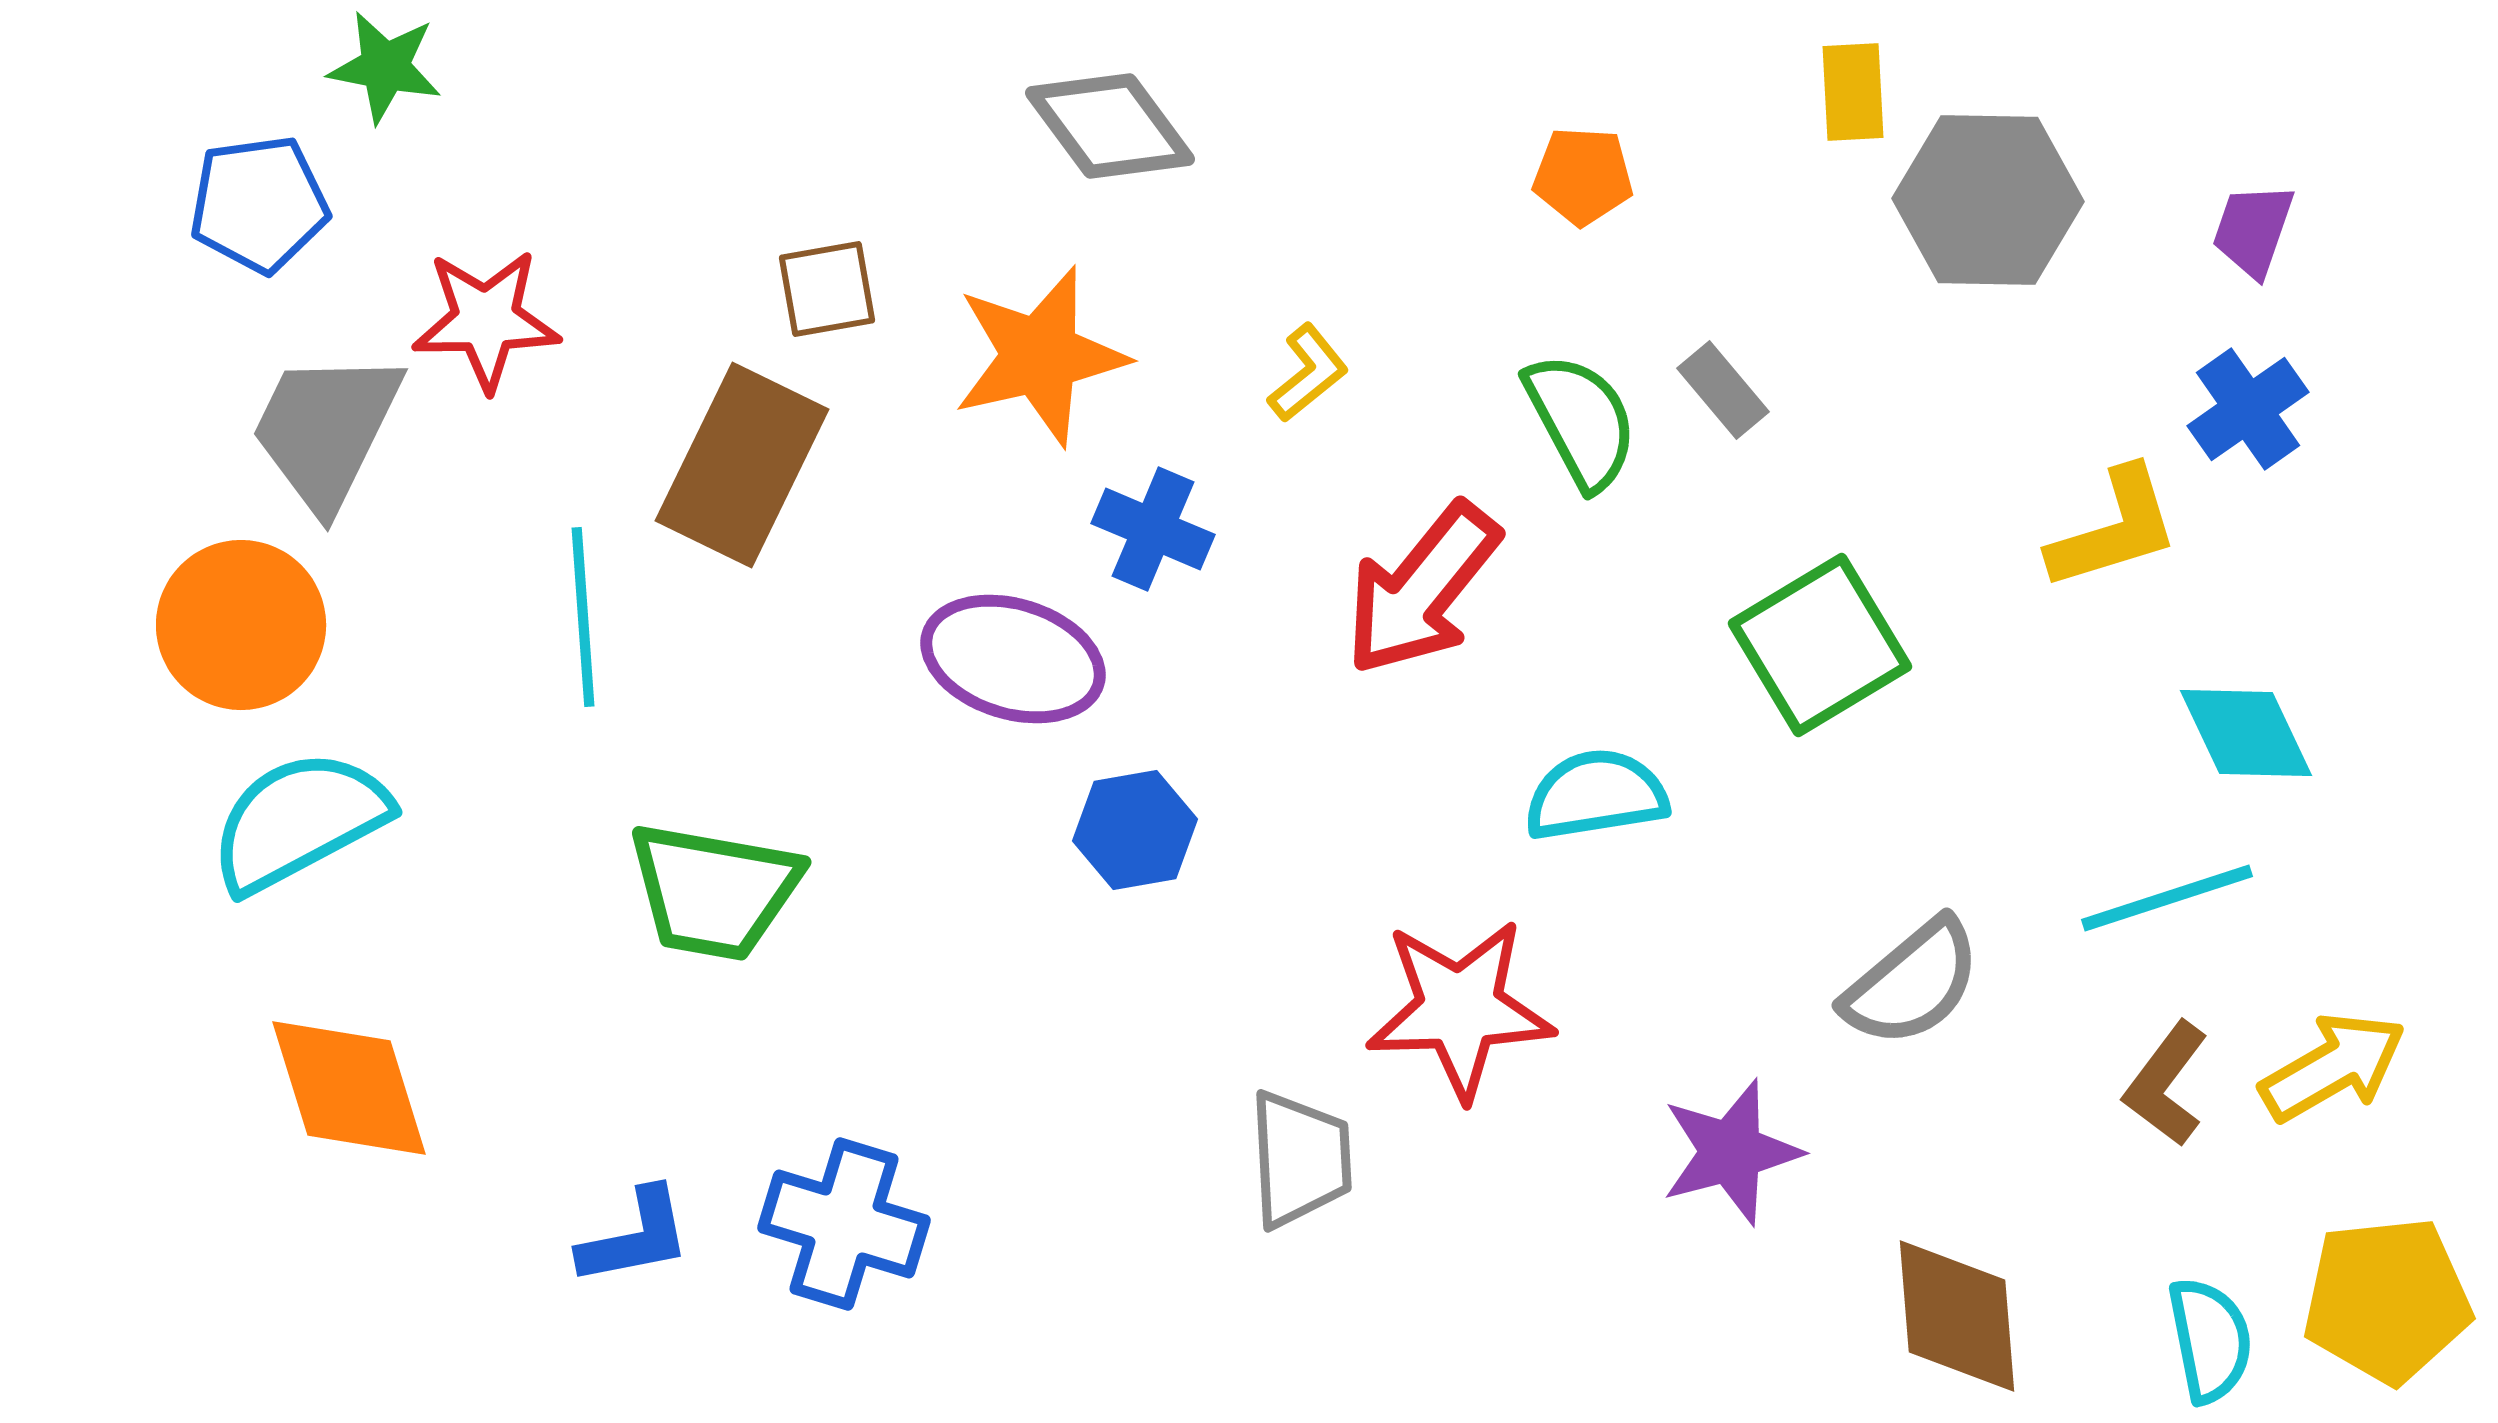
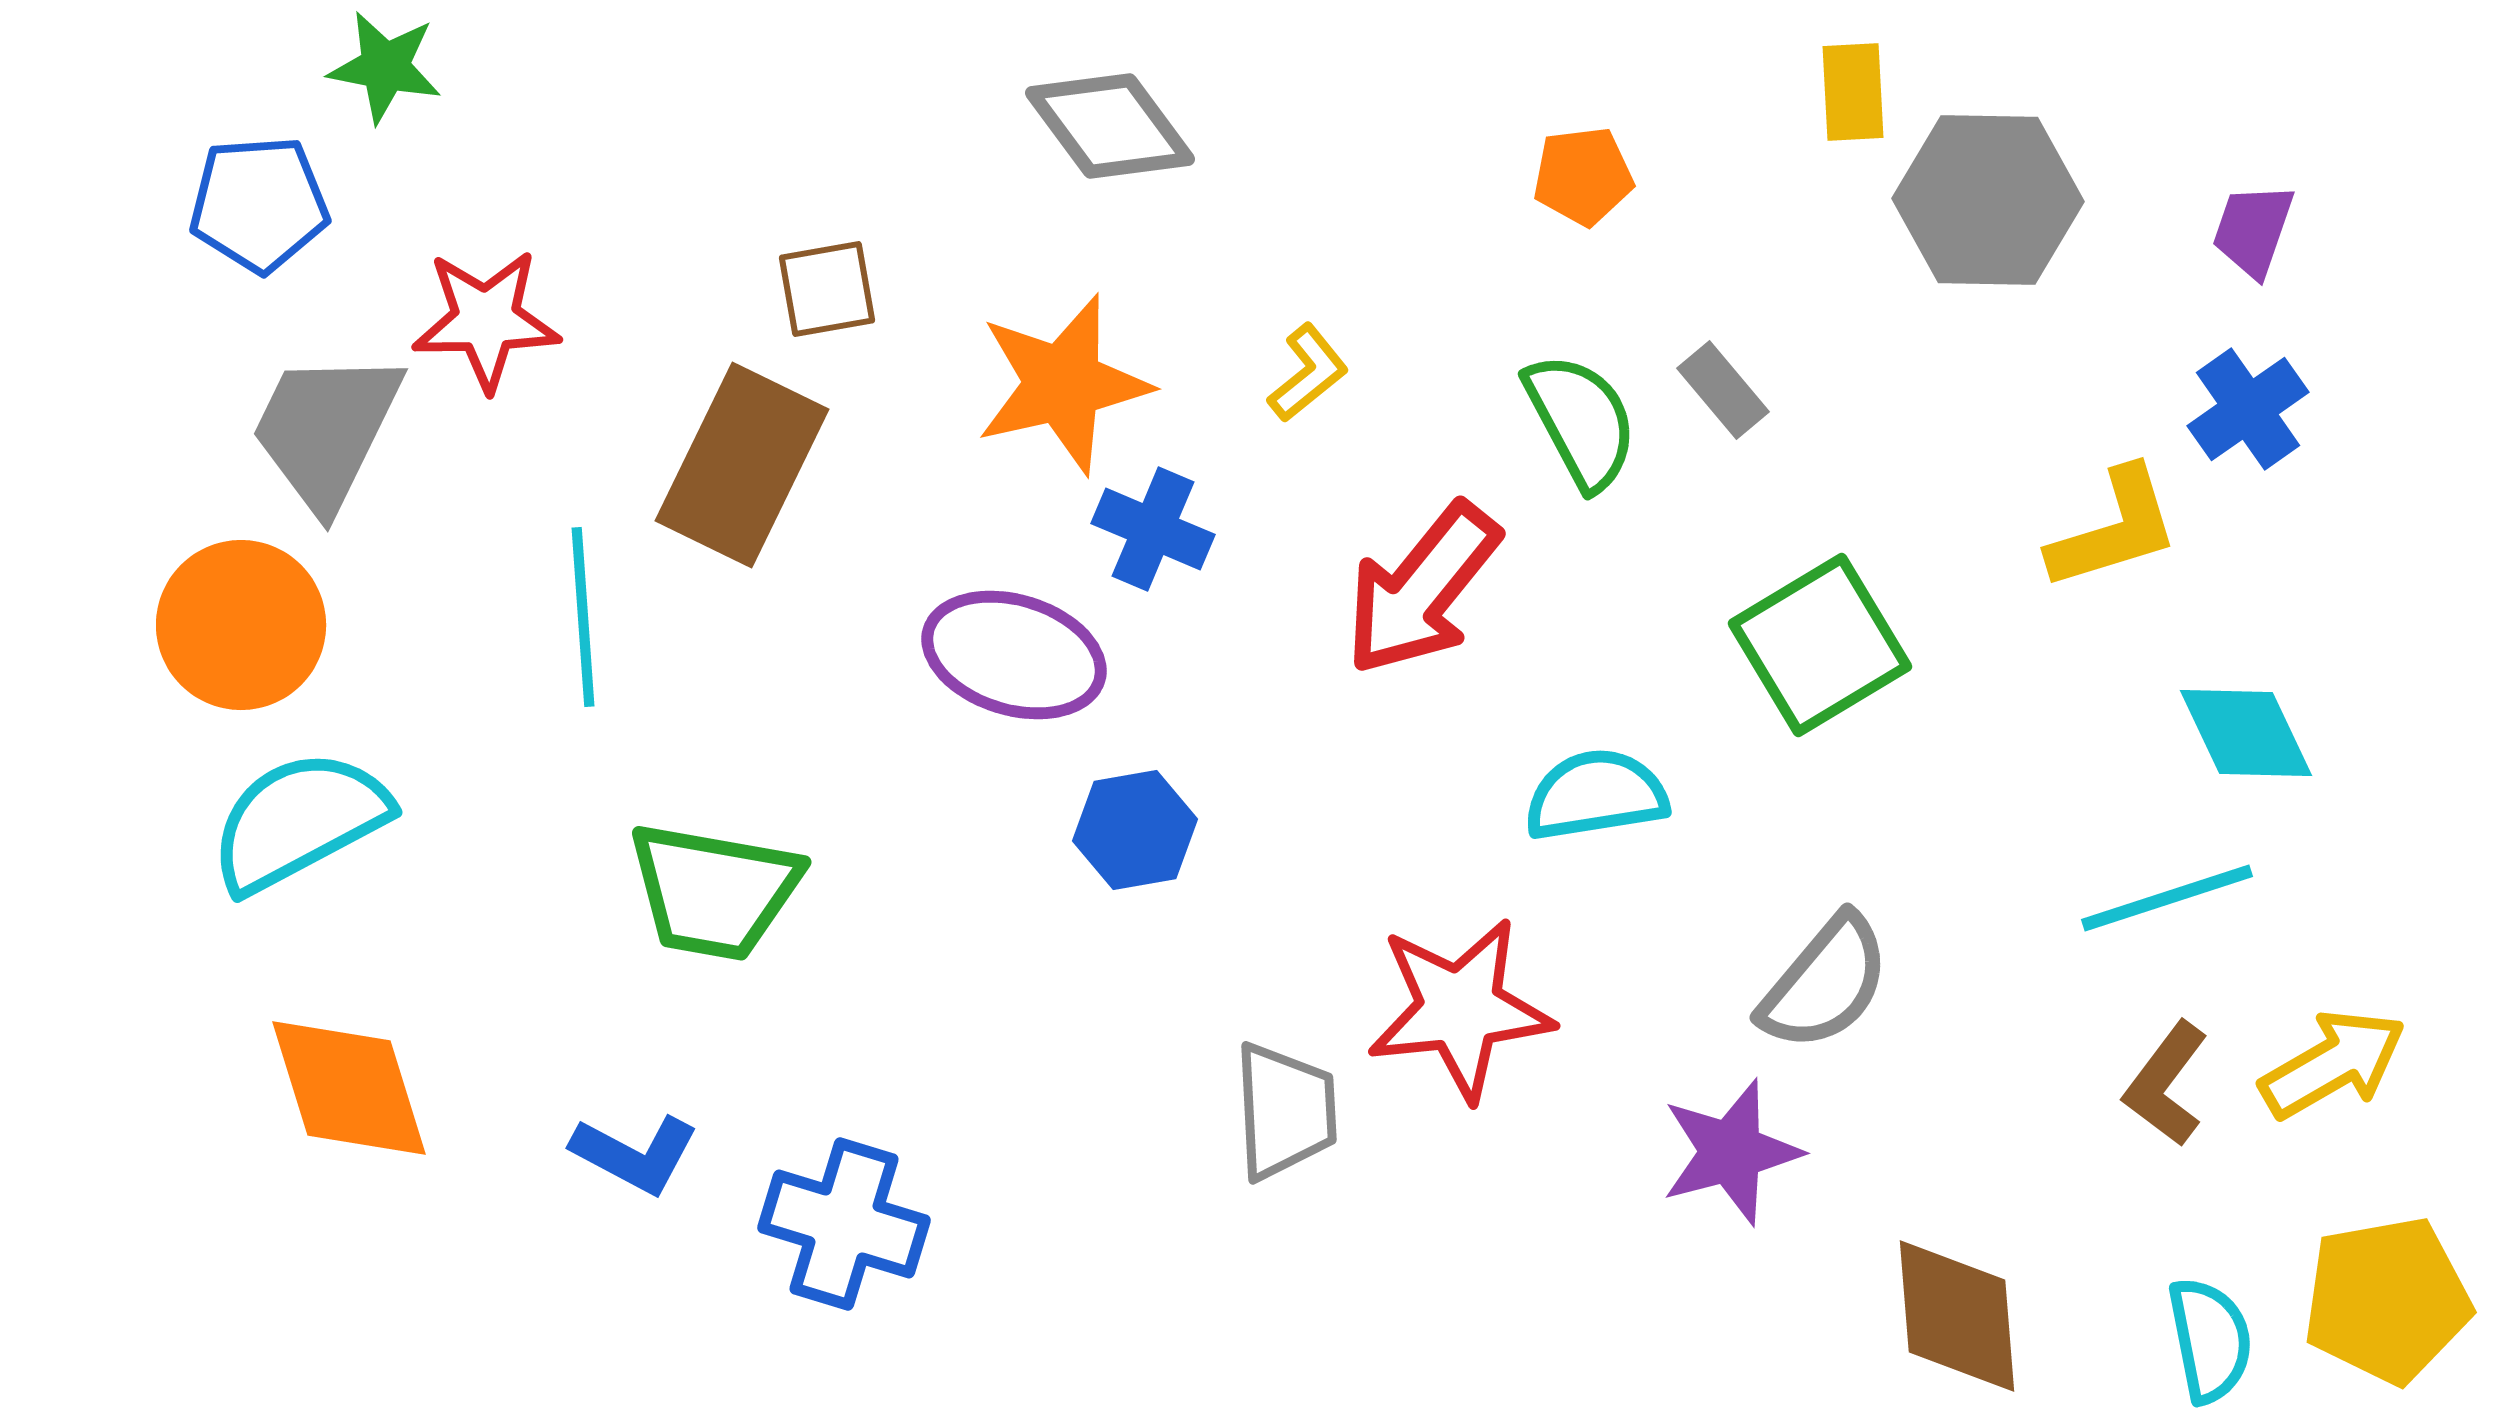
orange pentagon at (1583, 176): rotated 10 degrees counterclockwise
blue pentagon at (259, 204): rotated 4 degrees clockwise
orange star at (1040, 356): moved 23 px right, 28 px down
purple ellipse at (1013, 659): moved 1 px right, 4 px up
gray semicircle at (1912, 983): moved 87 px left; rotated 10 degrees counterclockwise
red star at (1460, 1009): rotated 4 degrees counterclockwise
yellow arrow at (2333, 1067): moved 3 px up
gray trapezoid at (1300, 1159): moved 15 px left, 48 px up
blue L-shape at (635, 1237): moved 83 px up; rotated 39 degrees clockwise
yellow pentagon at (2387, 1300): rotated 4 degrees counterclockwise
